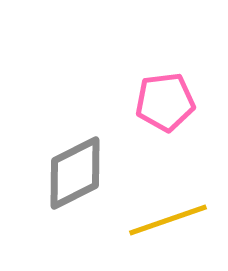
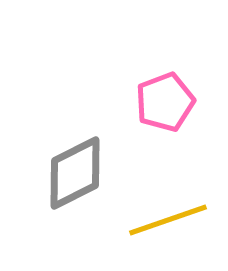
pink pentagon: rotated 14 degrees counterclockwise
